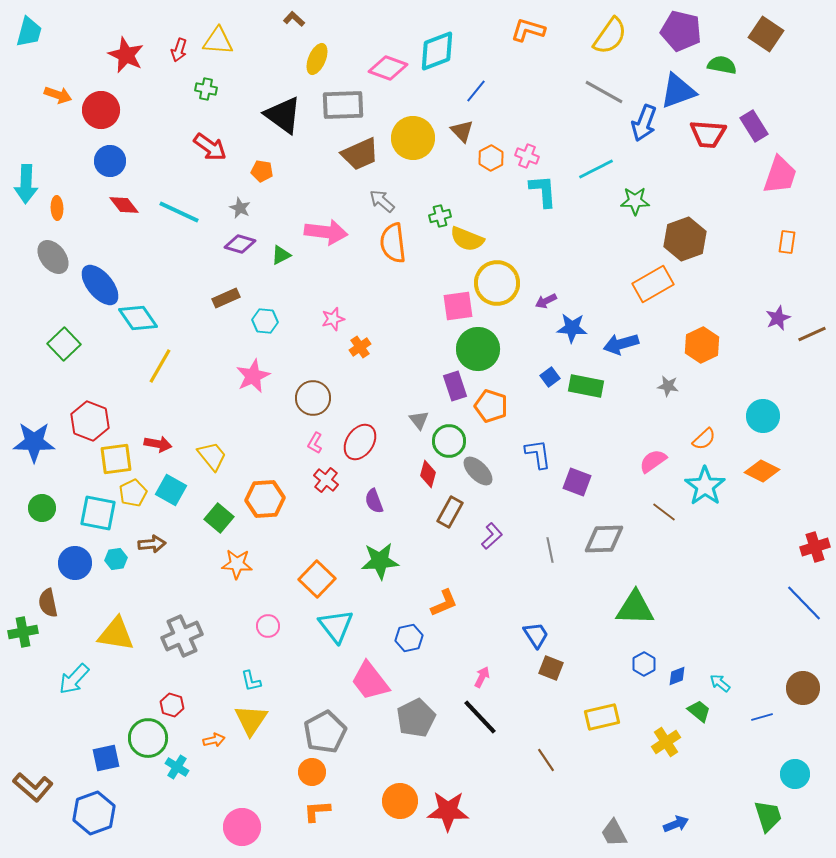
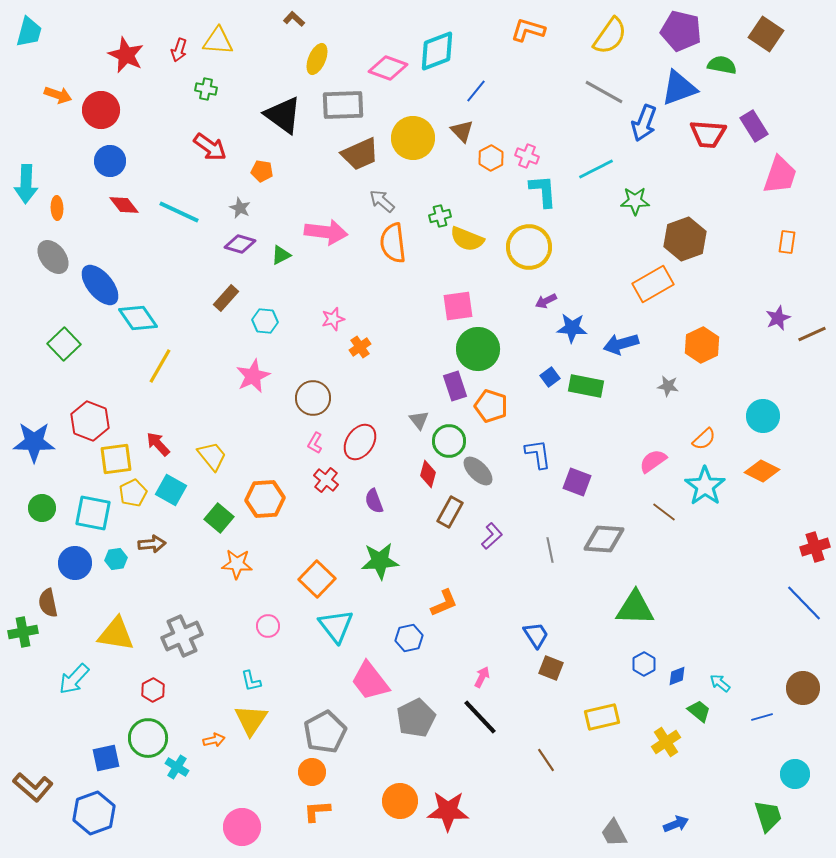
blue triangle at (678, 91): moved 1 px right, 3 px up
yellow circle at (497, 283): moved 32 px right, 36 px up
brown rectangle at (226, 298): rotated 24 degrees counterclockwise
red arrow at (158, 444): rotated 144 degrees counterclockwise
cyan square at (98, 513): moved 5 px left
gray diamond at (604, 539): rotated 6 degrees clockwise
red hexagon at (172, 705): moved 19 px left, 15 px up; rotated 15 degrees clockwise
